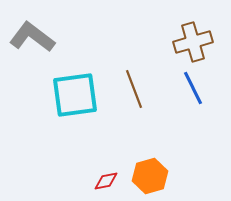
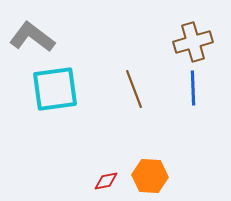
blue line: rotated 24 degrees clockwise
cyan square: moved 20 px left, 6 px up
orange hexagon: rotated 20 degrees clockwise
